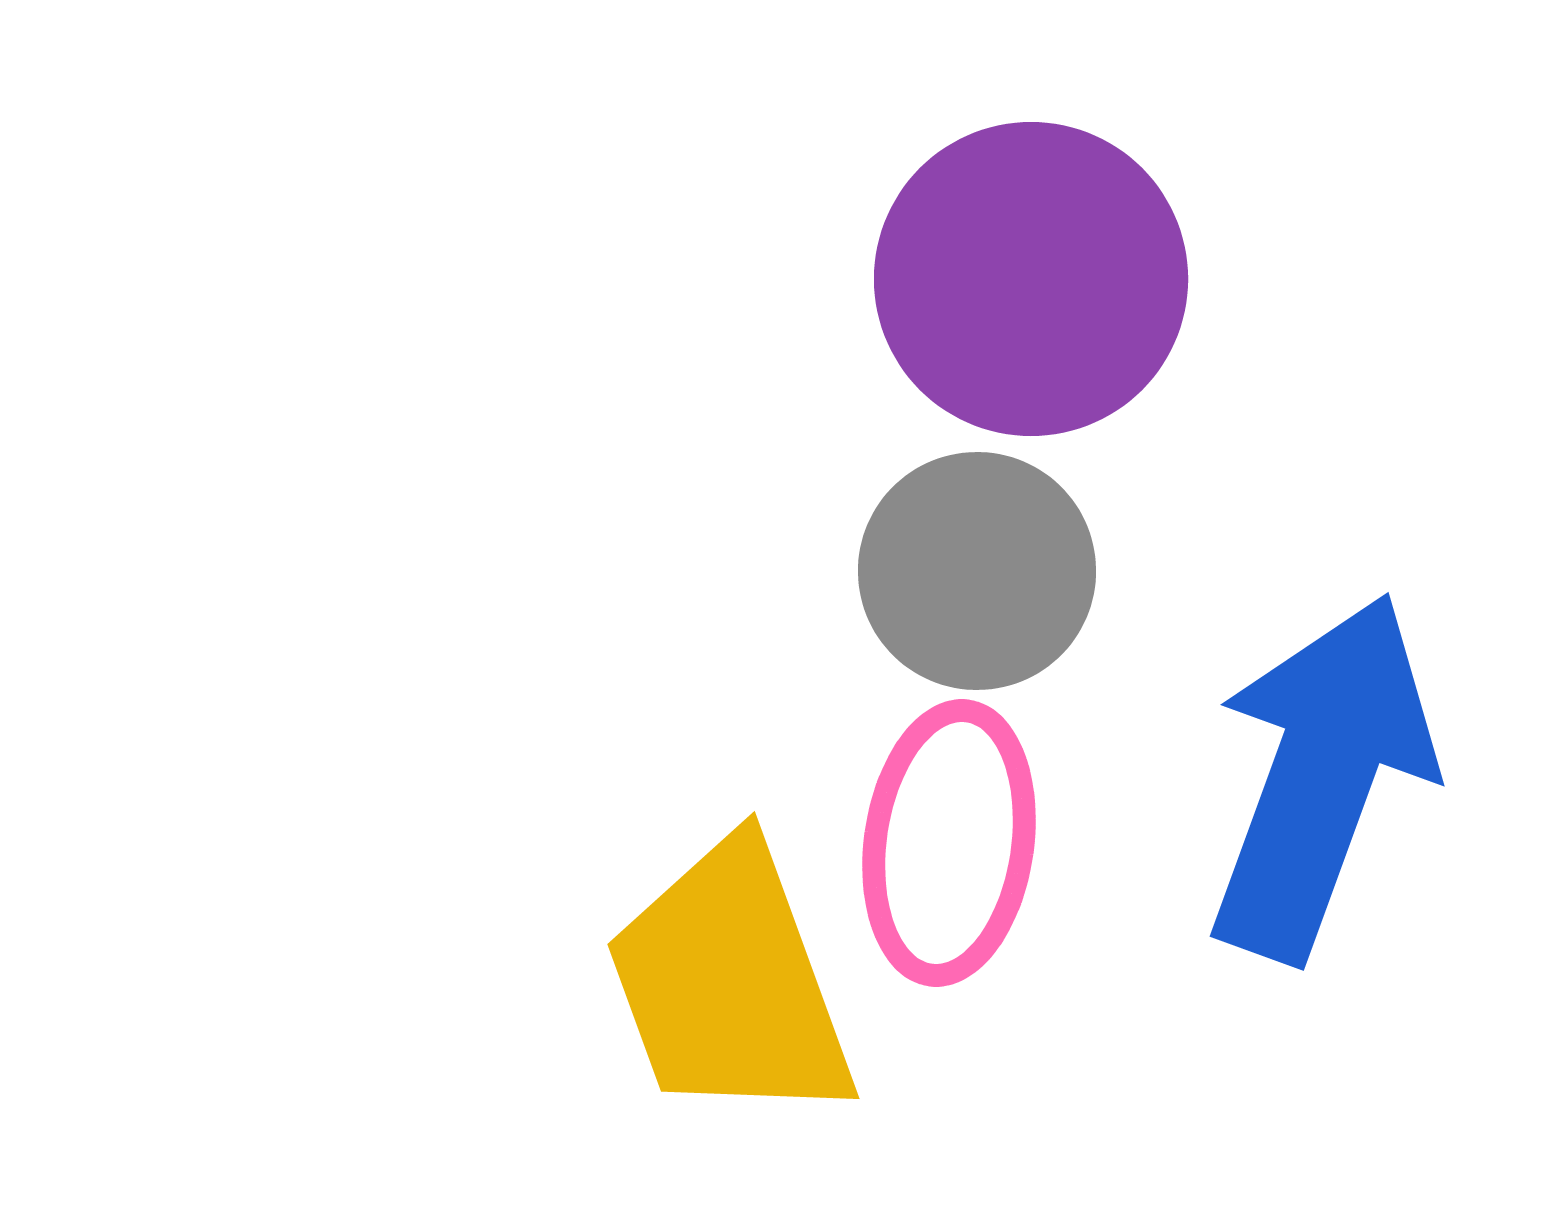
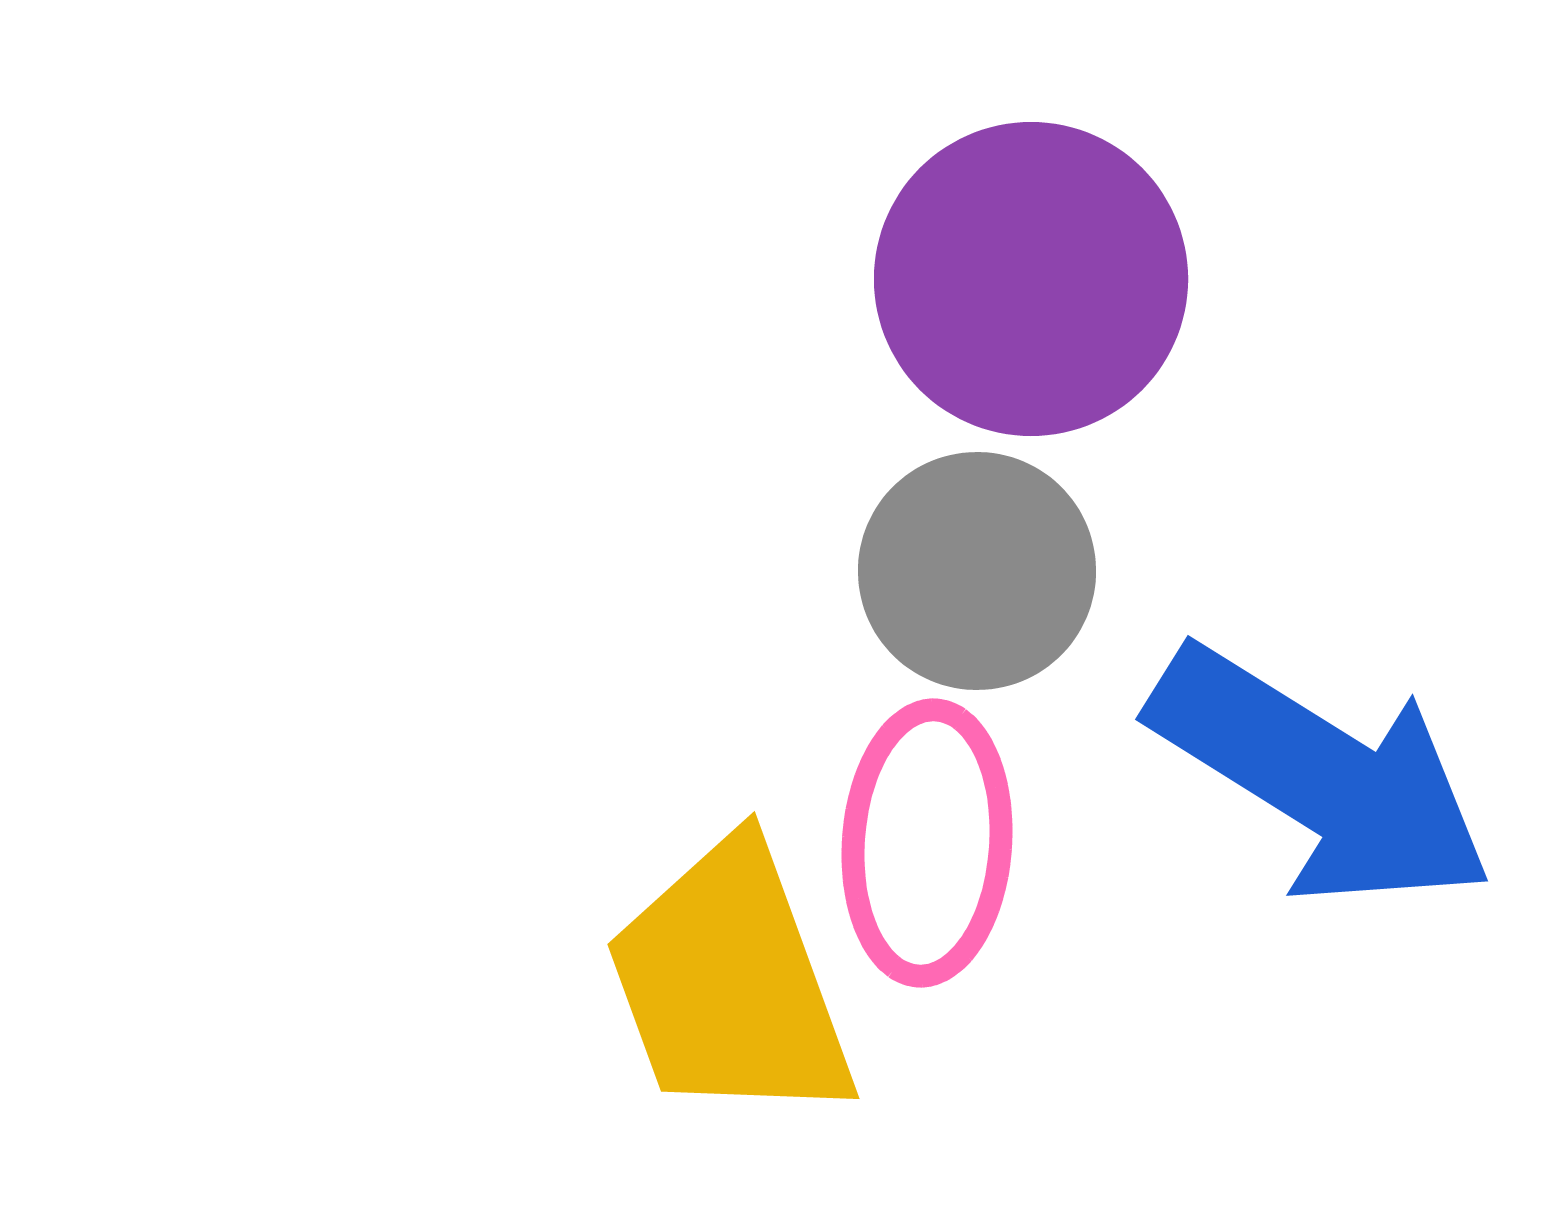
blue arrow: rotated 102 degrees clockwise
pink ellipse: moved 22 px left; rotated 4 degrees counterclockwise
